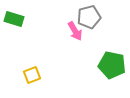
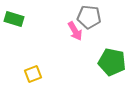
gray pentagon: rotated 20 degrees clockwise
green pentagon: moved 3 px up
yellow square: moved 1 px right, 1 px up
